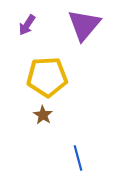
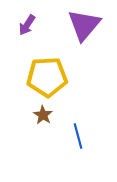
blue line: moved 22 px up
